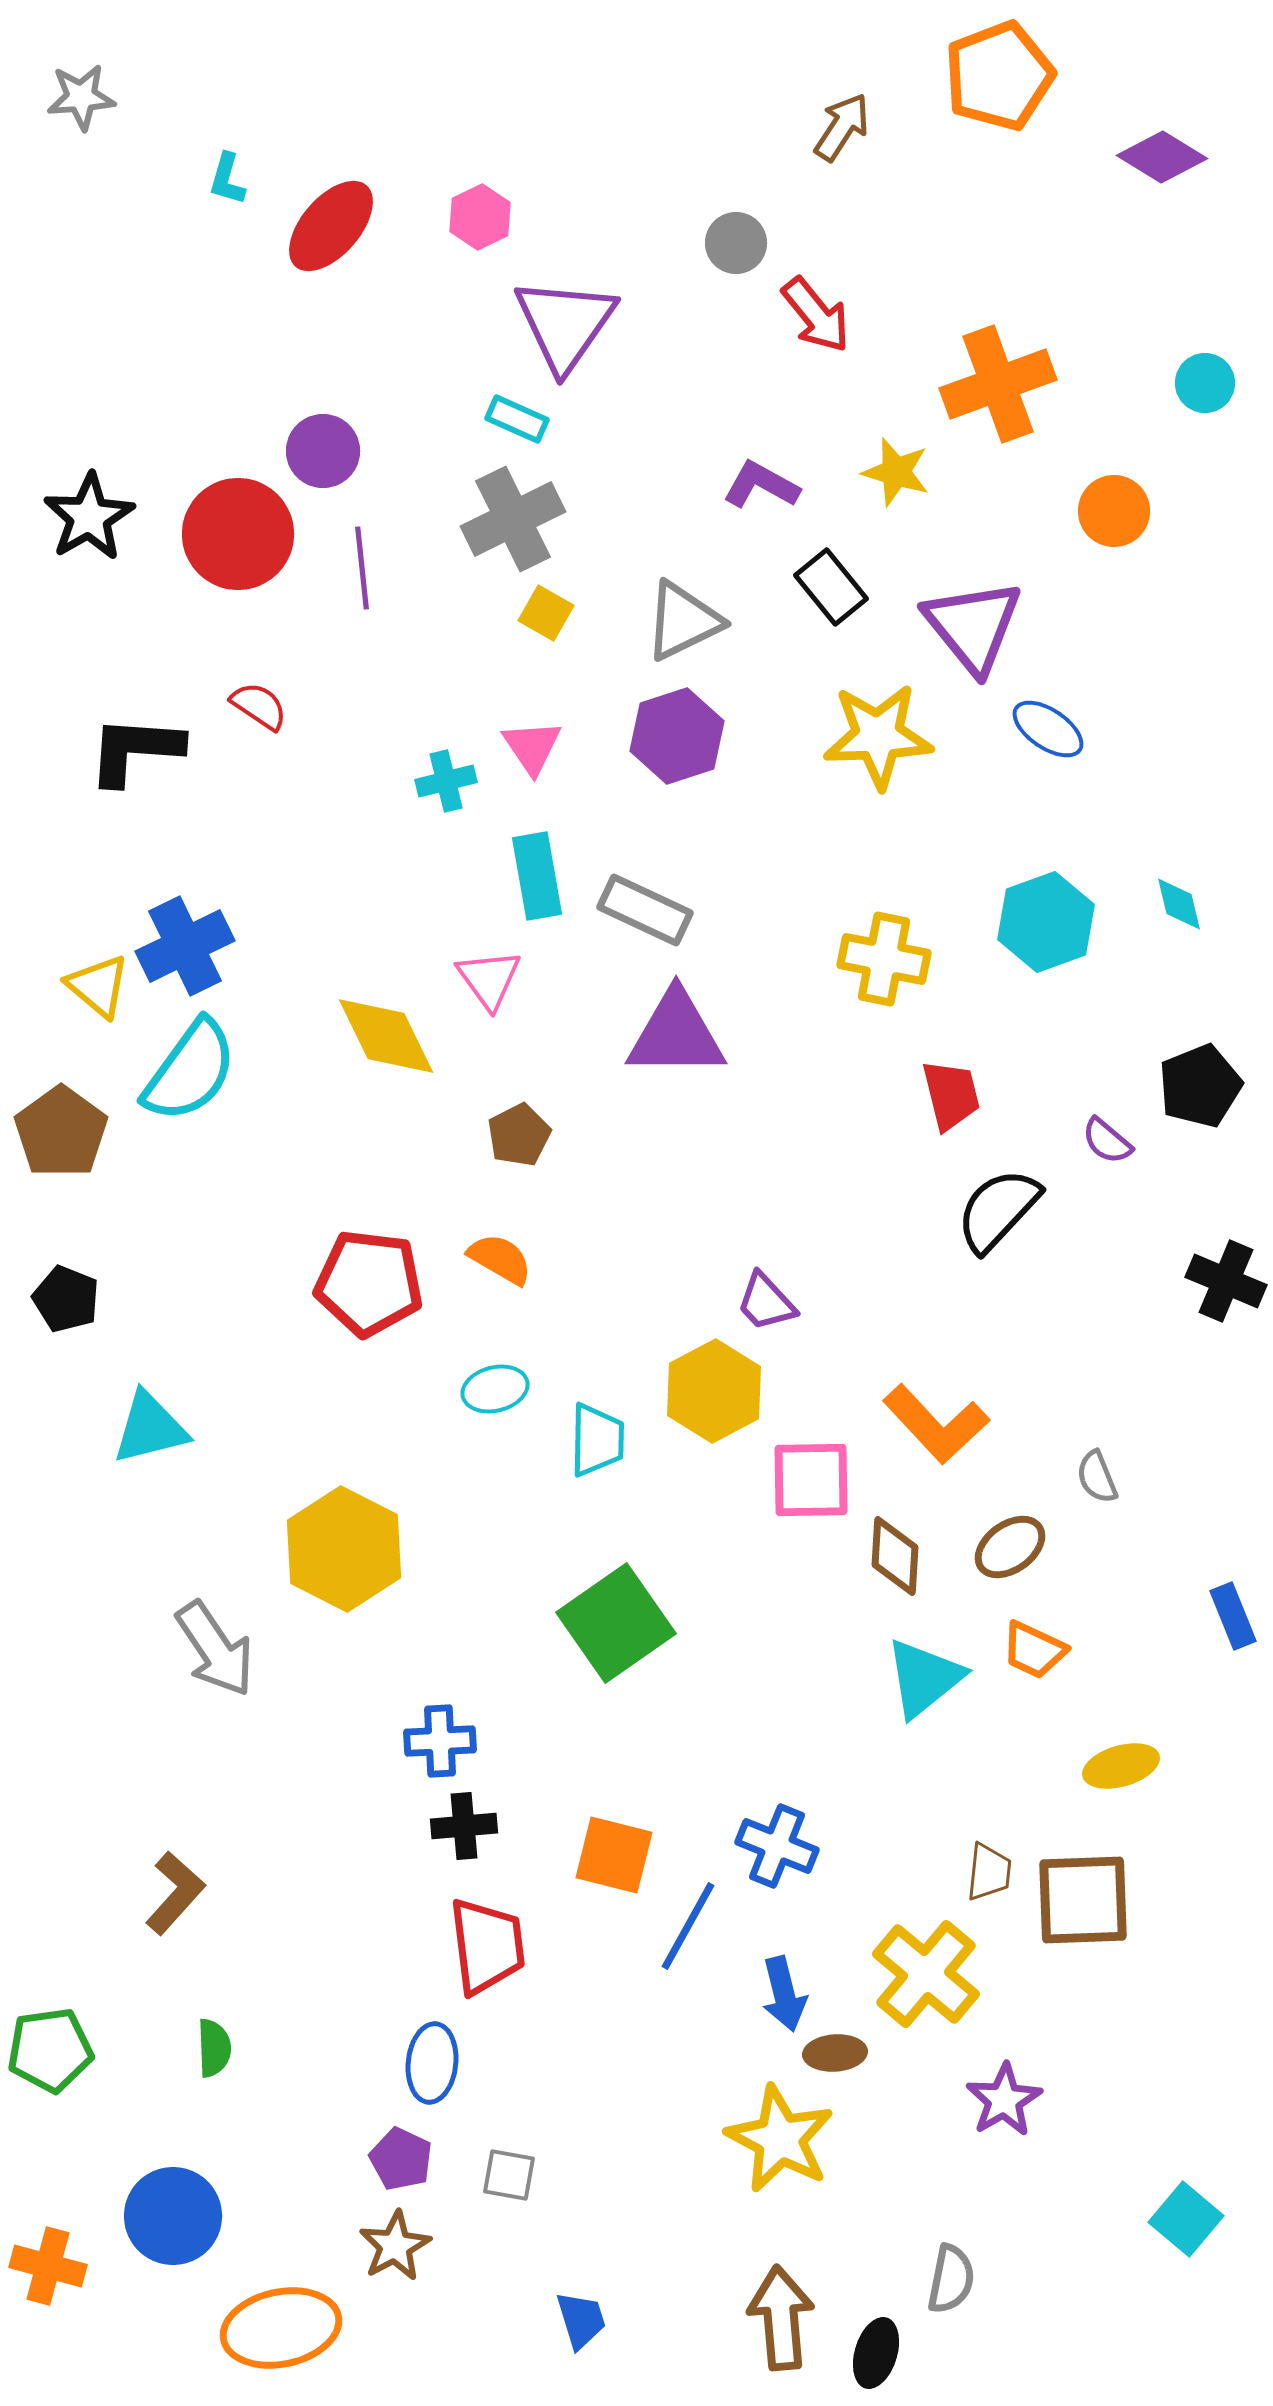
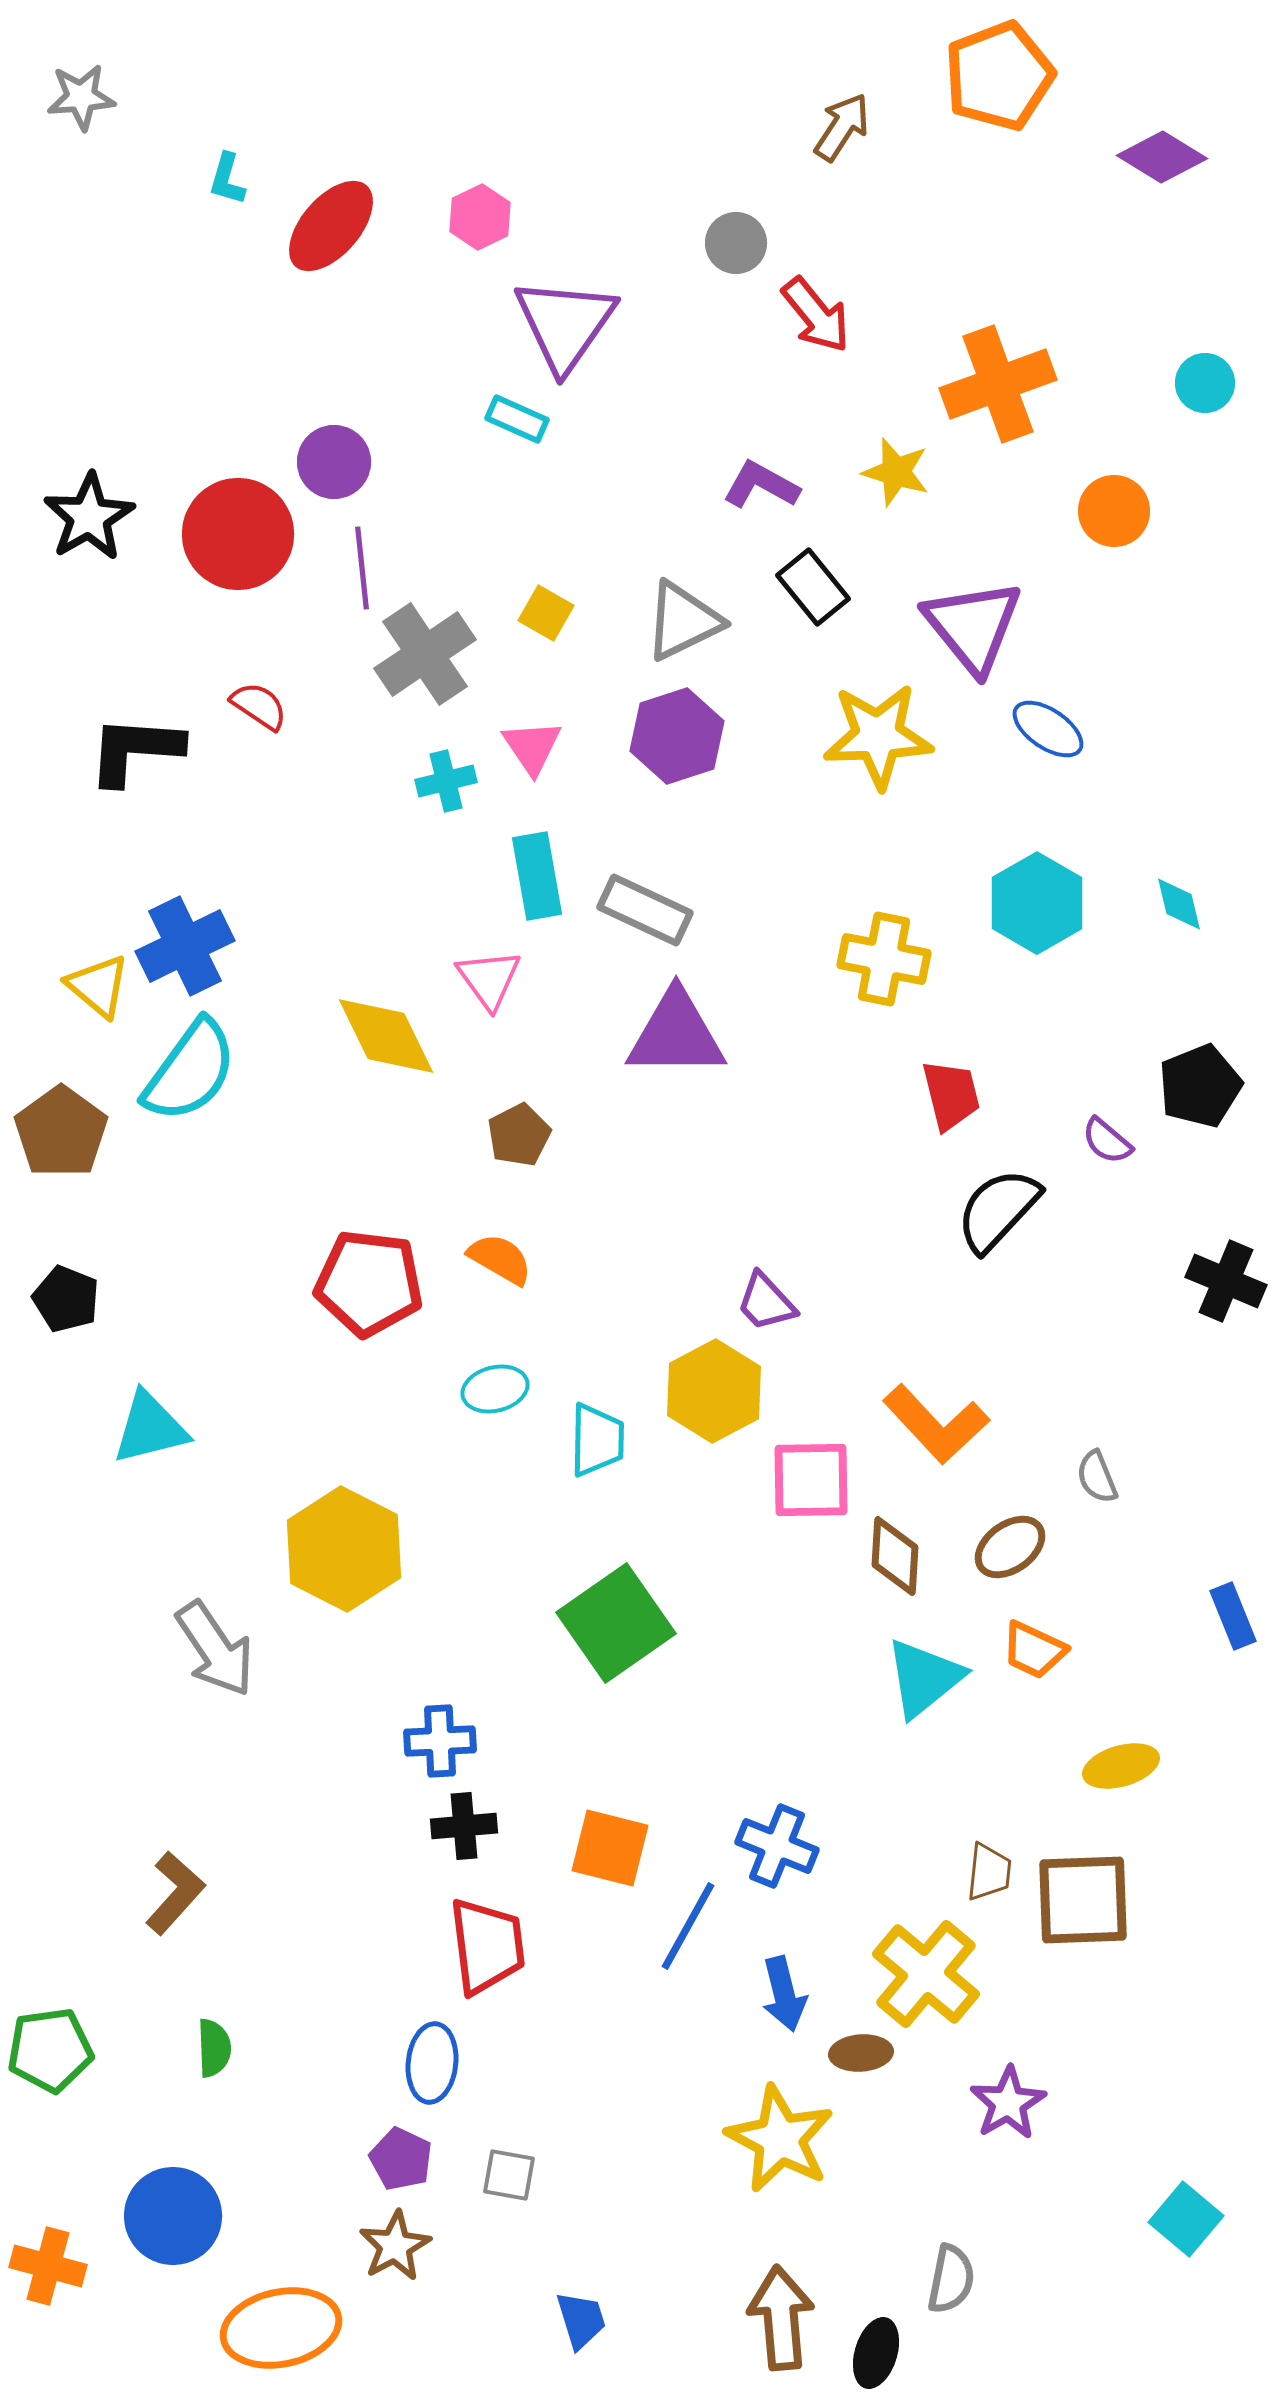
purple circle at (323, 451): moved 11 px right, 11 px down
gray cross at (513, 519): moved 88 px left, 135 px down; rotated 8 degrees counterclockwise
black rectangle at (831, 587): moved 18 px left
cyan hexagon at (1046, 922): moved 9 px left, 19 px up; rotated 10 degrees counterclockwise
orange square at (614, 1855): moved 4 px left, 7 px up
brown ellipse at (835, 2053): moved 26 px right
purple star at (1004, 2100): moved 4 px right, 3 px down
